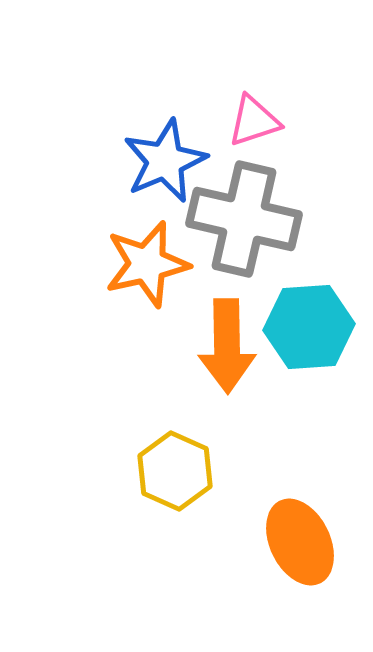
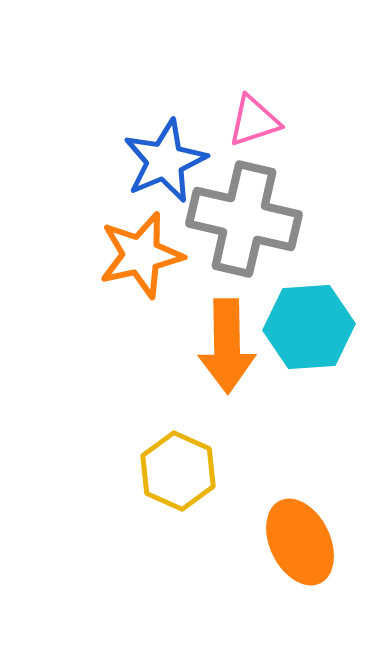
orange star: moved 6 px left, 9 px up
yellow hexagon: moved 3 px right
